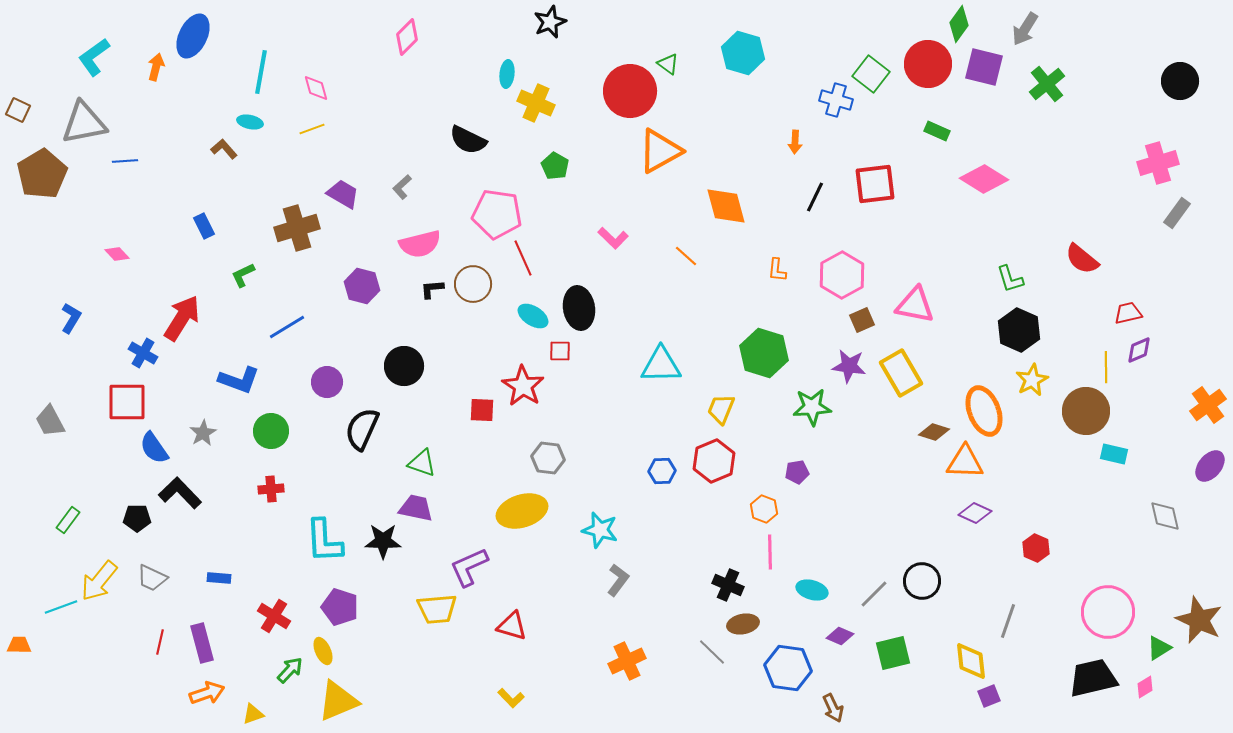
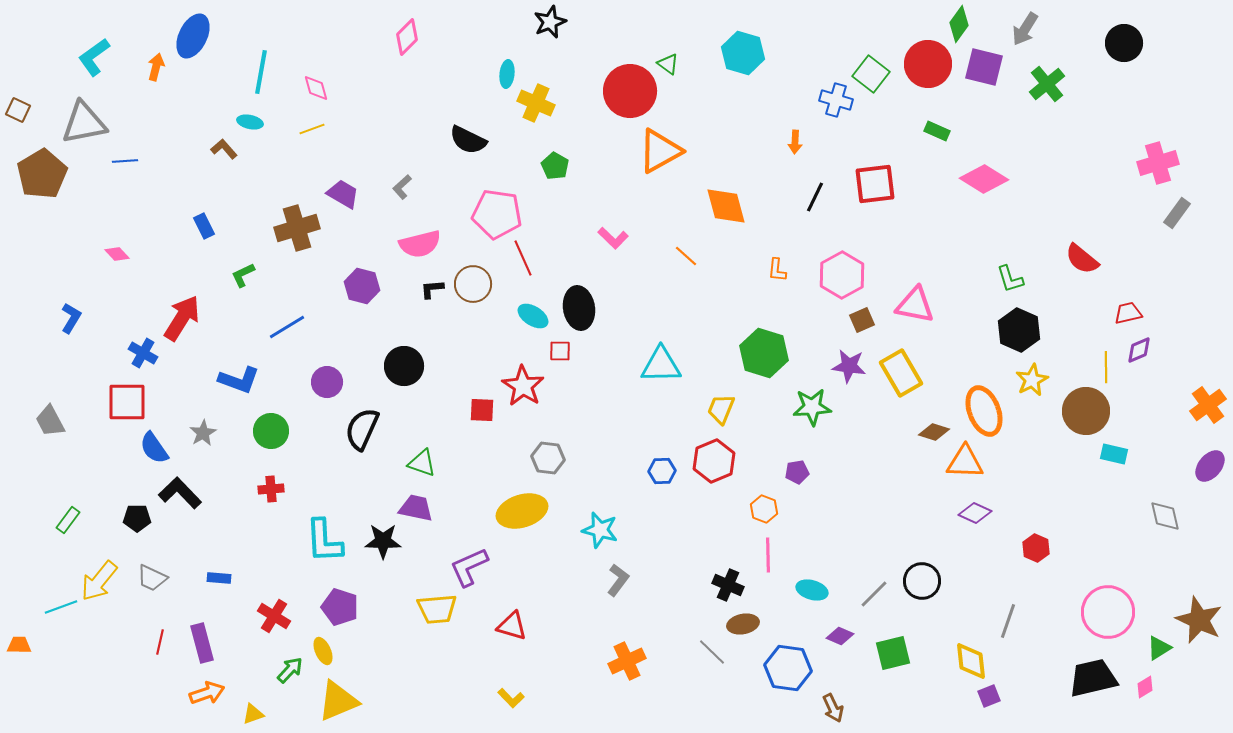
black circle at (1180, 81): moved 56 px left, 38 px up
pink line at (770, 552): moved 2 px left, 3 px down
